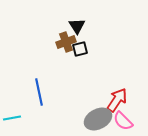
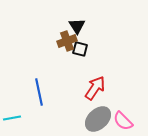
brown cross: moved 1 px right, 1 px up
black square: rotated 28 degrees clockwise
red arrow: moved 22 px left, 12 px up
gray ellipse: rotated 16 degrees counterclockwise
